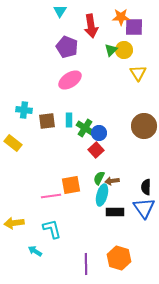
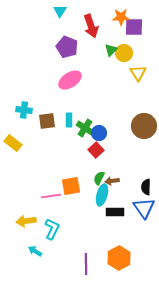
red arrow: rotated 10 degrees counterclockwise
yellow circle: moved 3 px down
orange square: moved 1 px down
yellow arrow: moved 12 px right, 2 px up
cyan L-shape: rotated 40 degrees clockwise
orange hexagon: rotated 15 degrees clockwise
